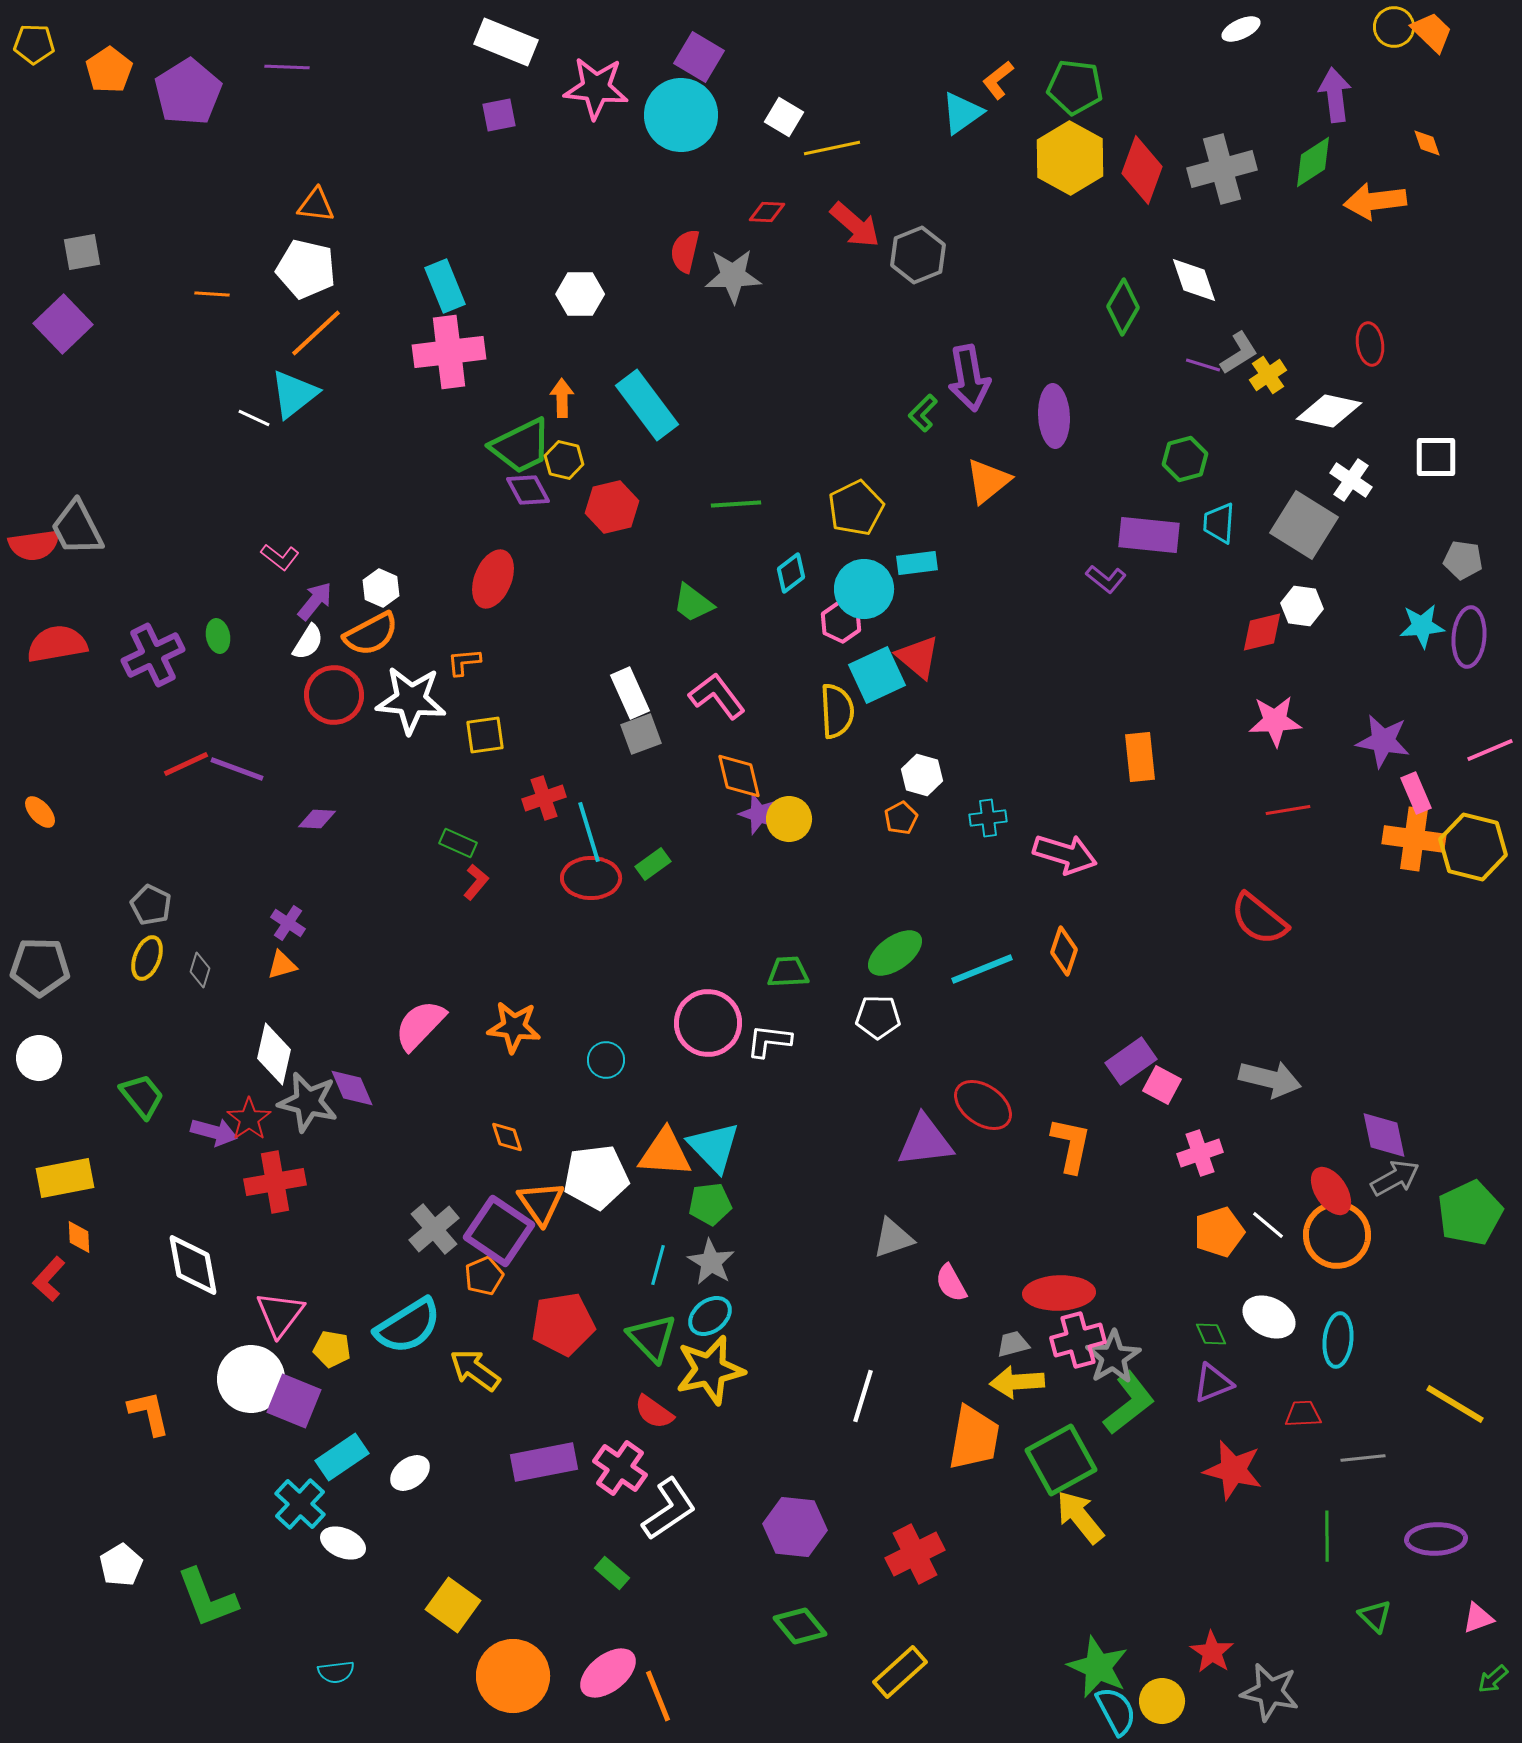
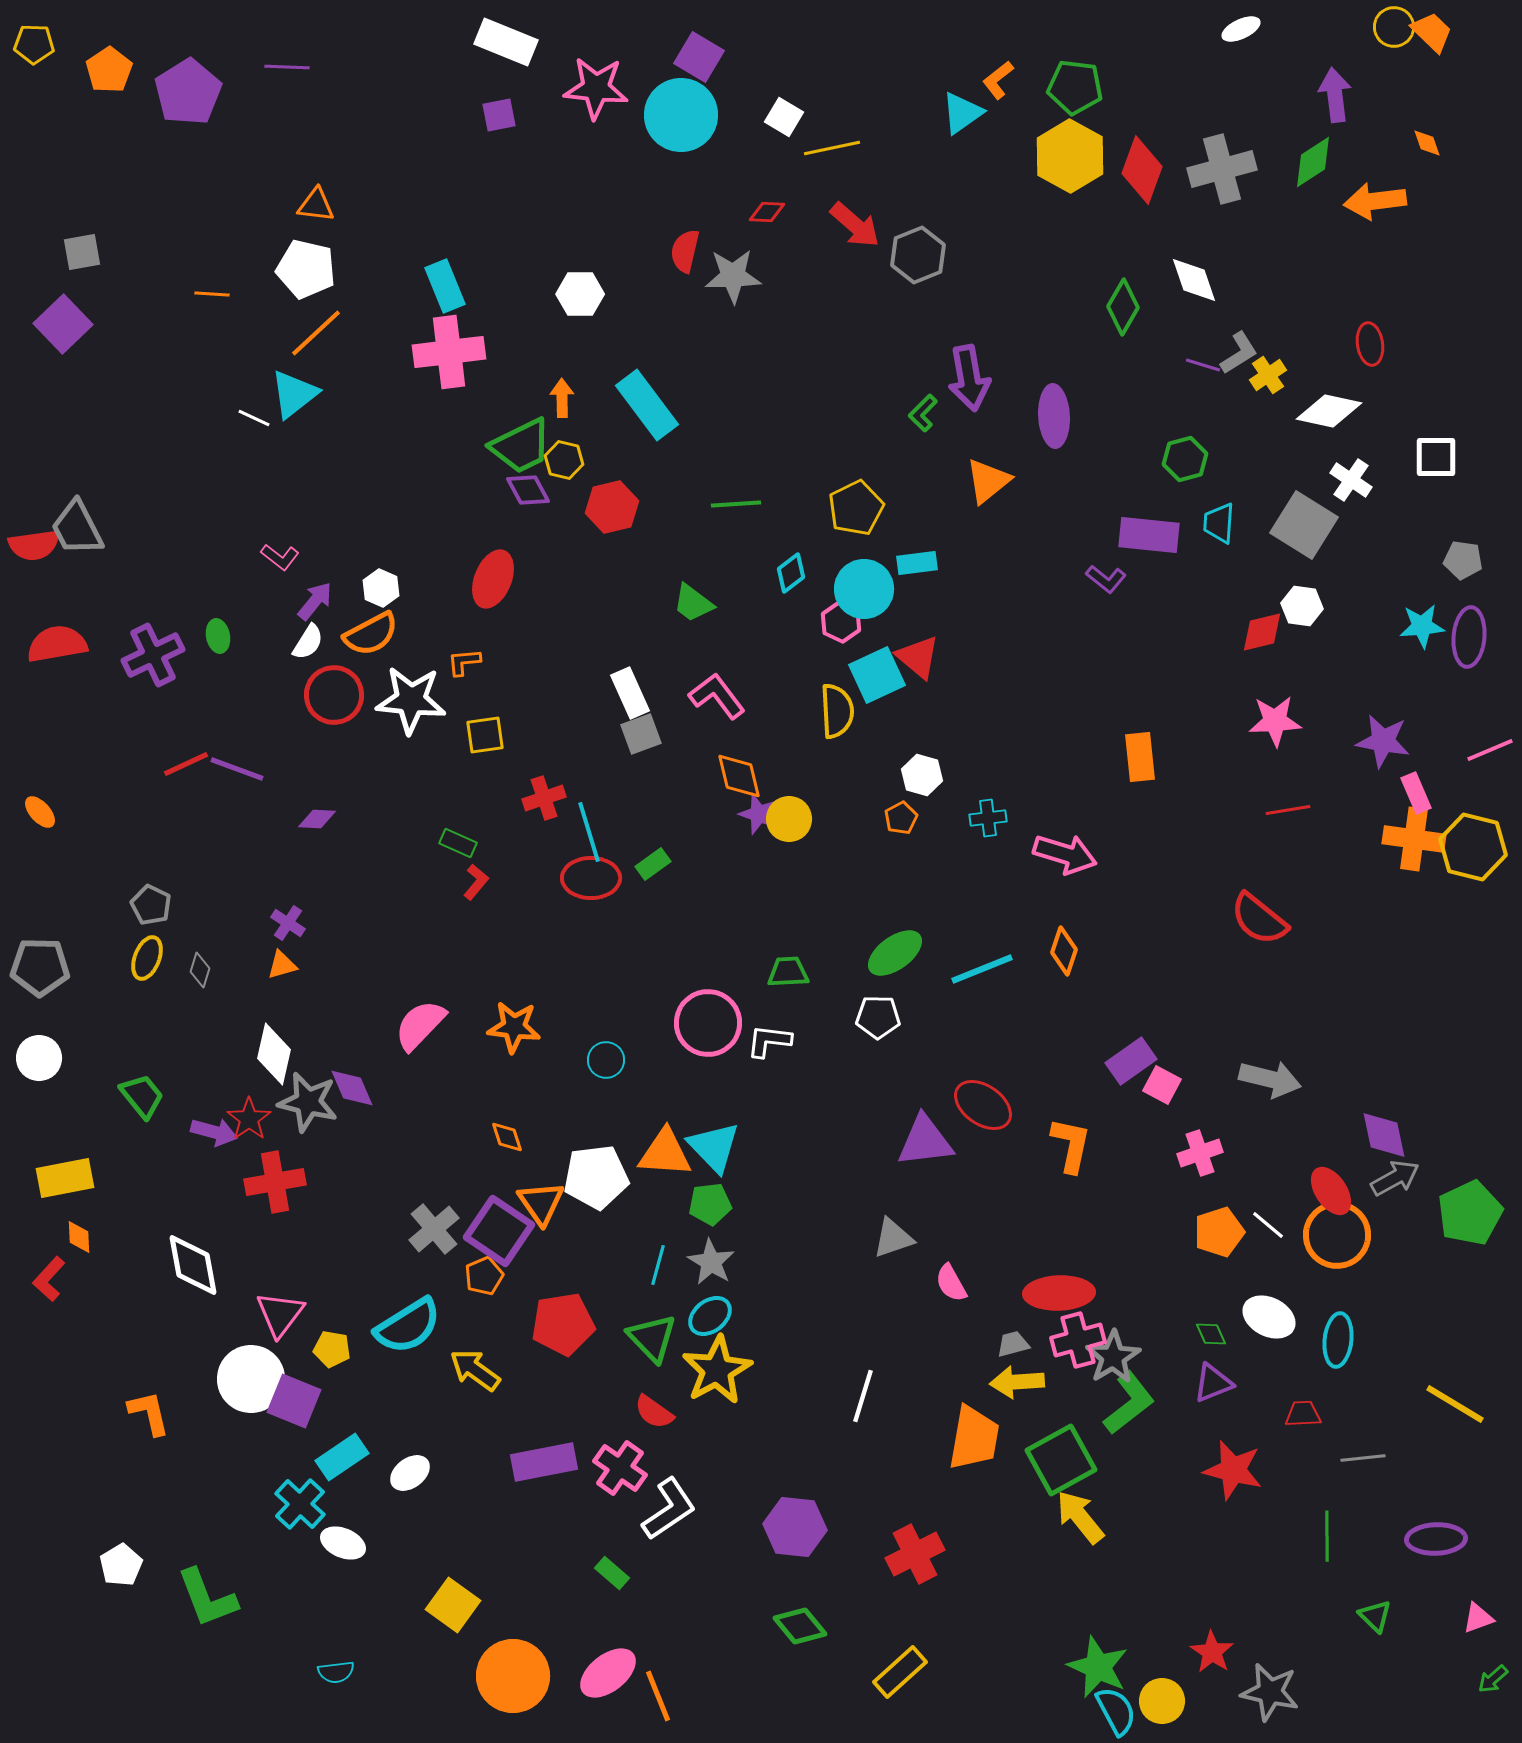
yellow hexagon at (1070, 158): moved 2 px up
yellow star at (710, 1370): moved 7 px right; rotated 16 degrees counterclockwise
